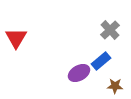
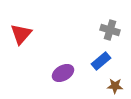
gray cross: rotated 30 degrees counterclockwise
red triangle: moved 5 px right, 4 px up; rotated 10 degrees clockwise
purple ellipse: moved 16 px left
